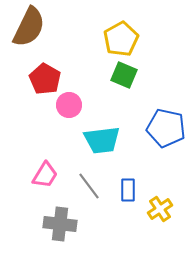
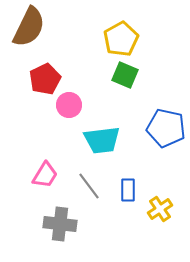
green square: moved 1 px right
red pentagon: rotated 16 degrees clockwise
